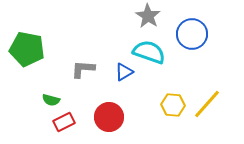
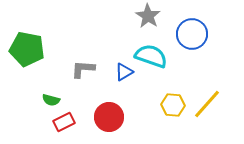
cyan semicircle: moved 2 px right, 4 px down
